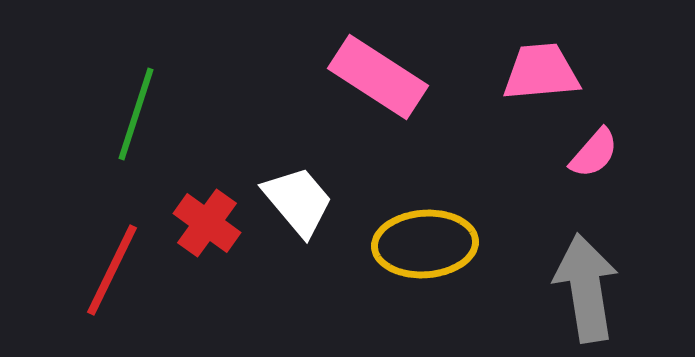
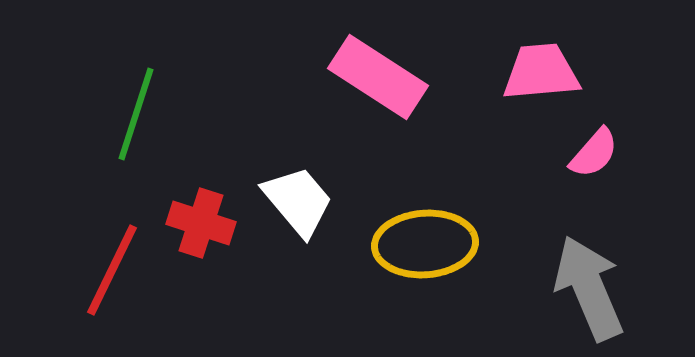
red cross: moved 6 px left; rotated 18 degrees counterclockwise
gray arrow: moved 3 px right; rotated 14 degrees counterclockwise
